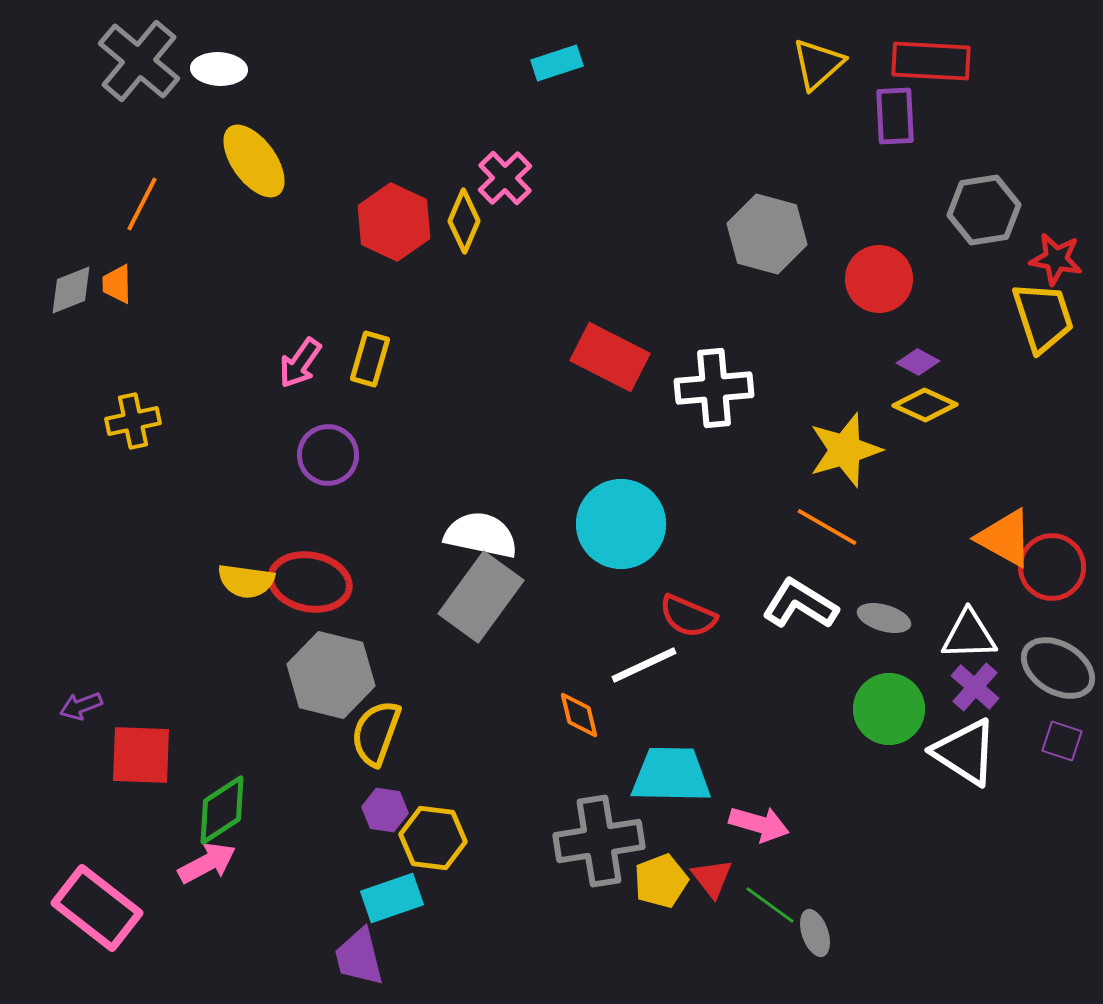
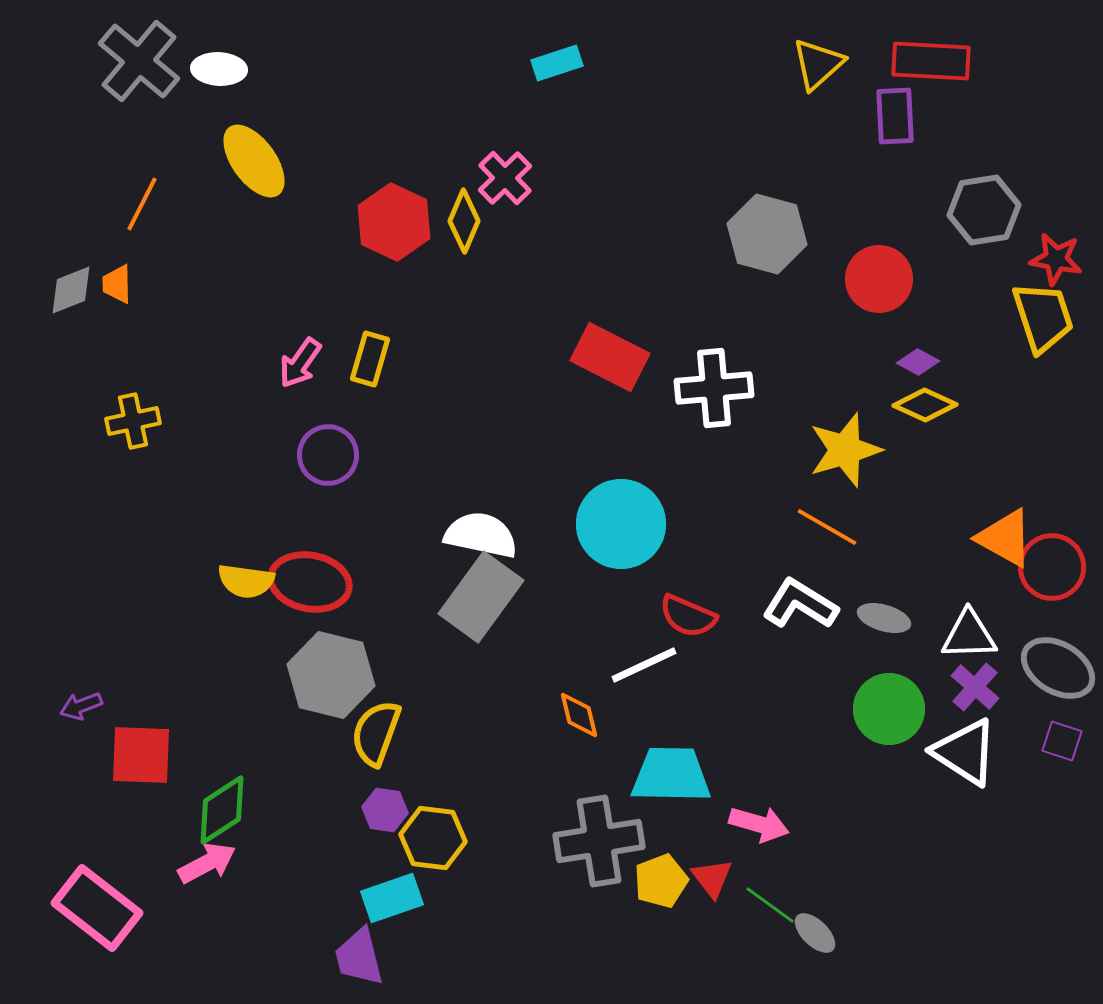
gray ellipse at (815, 933): rotated 27 degrees counterclockwise
